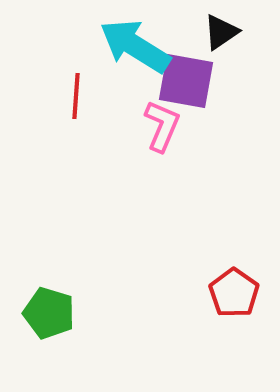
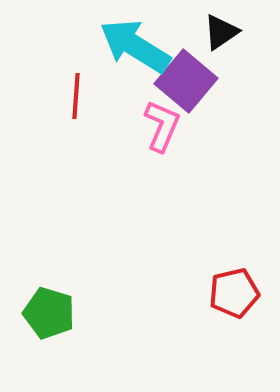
purple square: rotated 30 degrees clockwise
red pentagon: rotated 24 degrees clockwise
